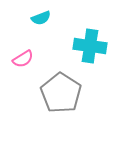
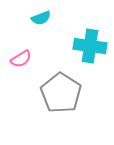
pink semicircle: moved 2 px left
